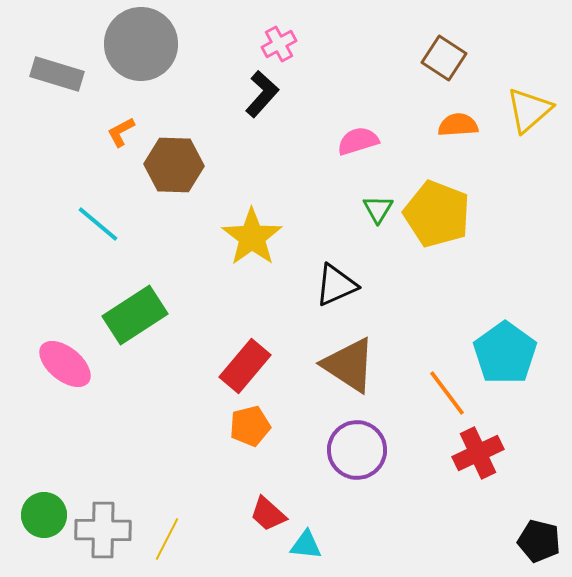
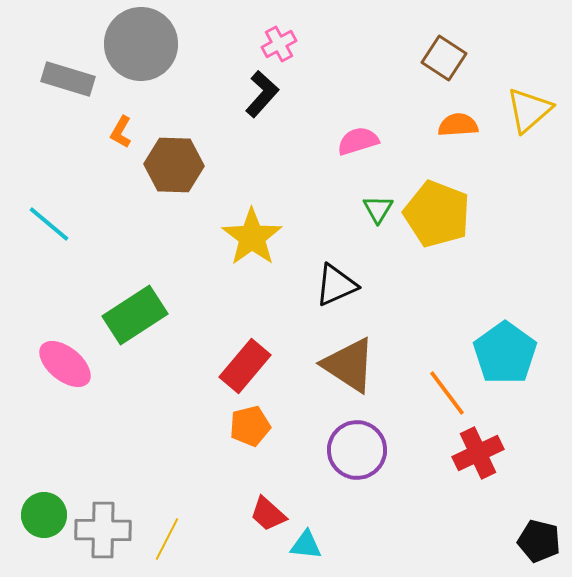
gray rectangle: moved 11 px right, 5 px down
orange L-shape: rotated 32 degrees counterclockwise
cyan line: moved 49 px left
